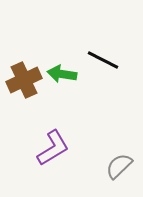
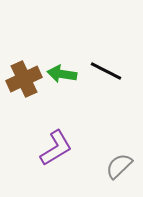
black line: moved 3 px right, 11 px down
brown cross: moved 1 px up
purple L-shape: moved 3 px right
